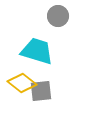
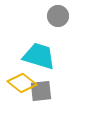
cyan trapezoid: moved 2 px right, 5 px down
